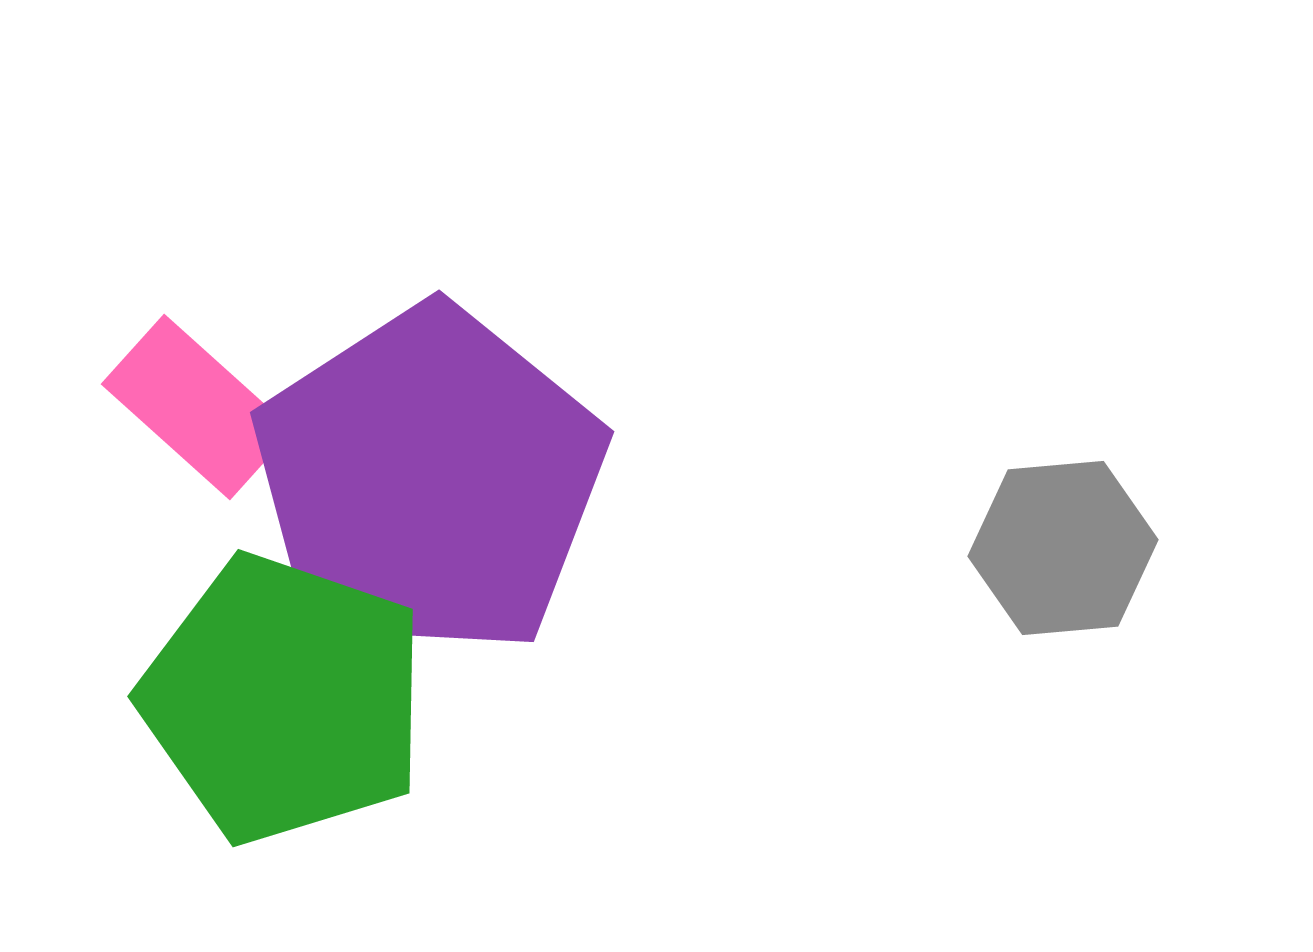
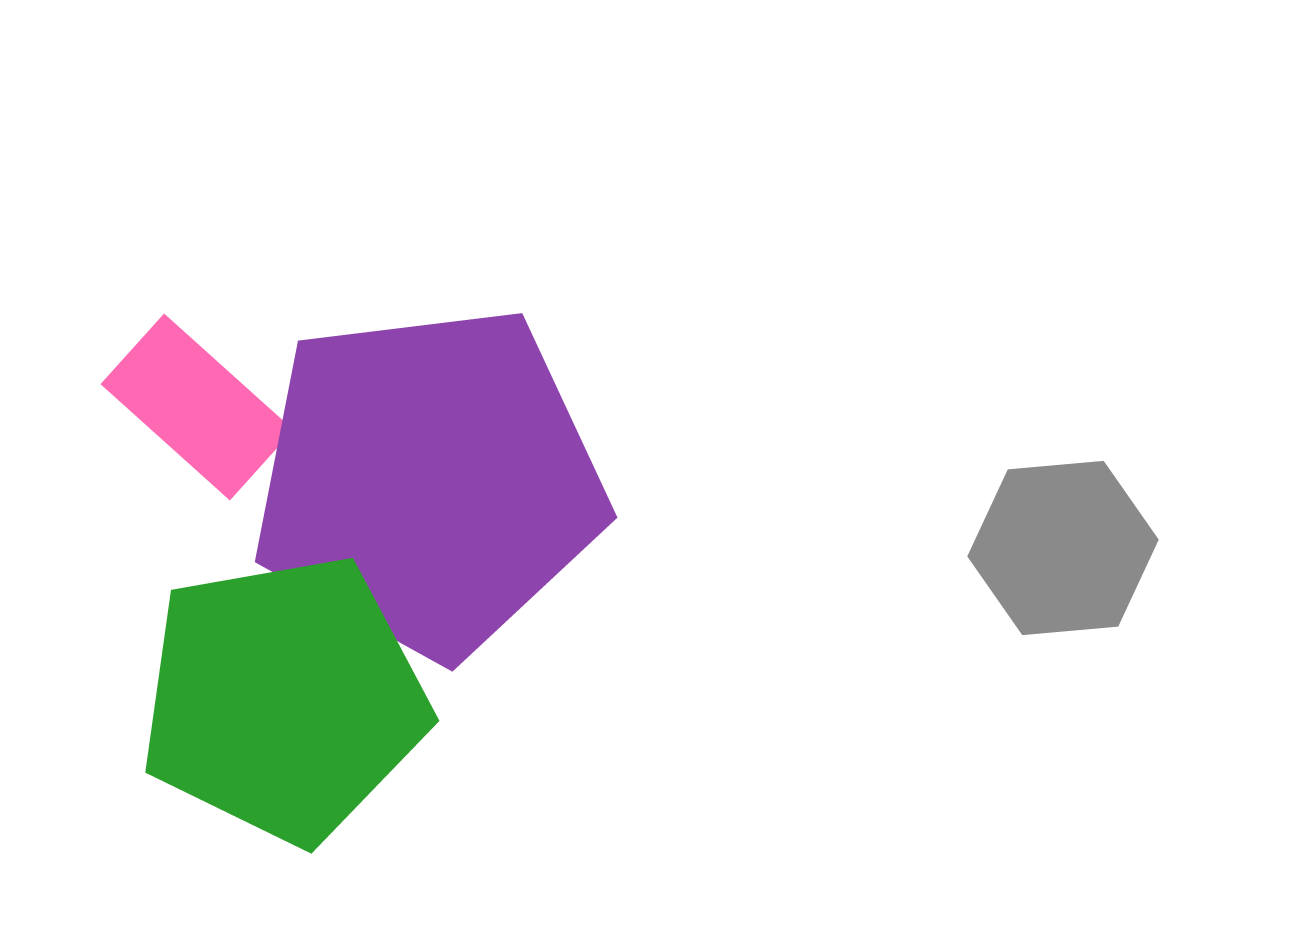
purple pentagon: rotated 26 degrees clockwise
green pentagon: rotated 29 degrees counterclockwise
